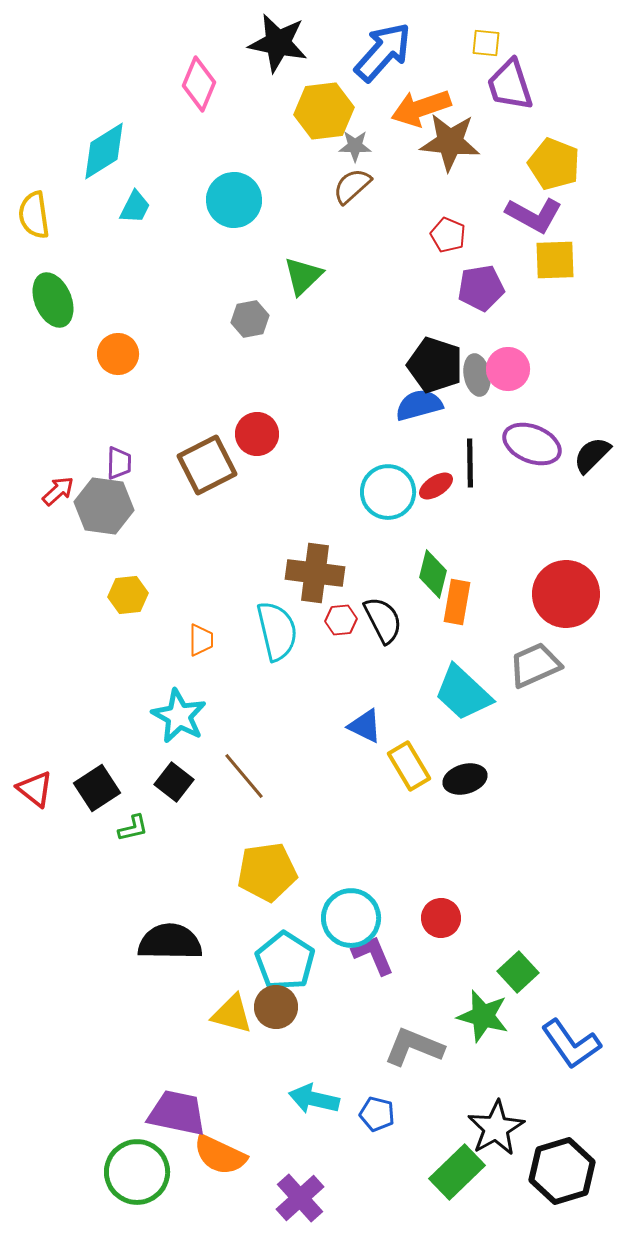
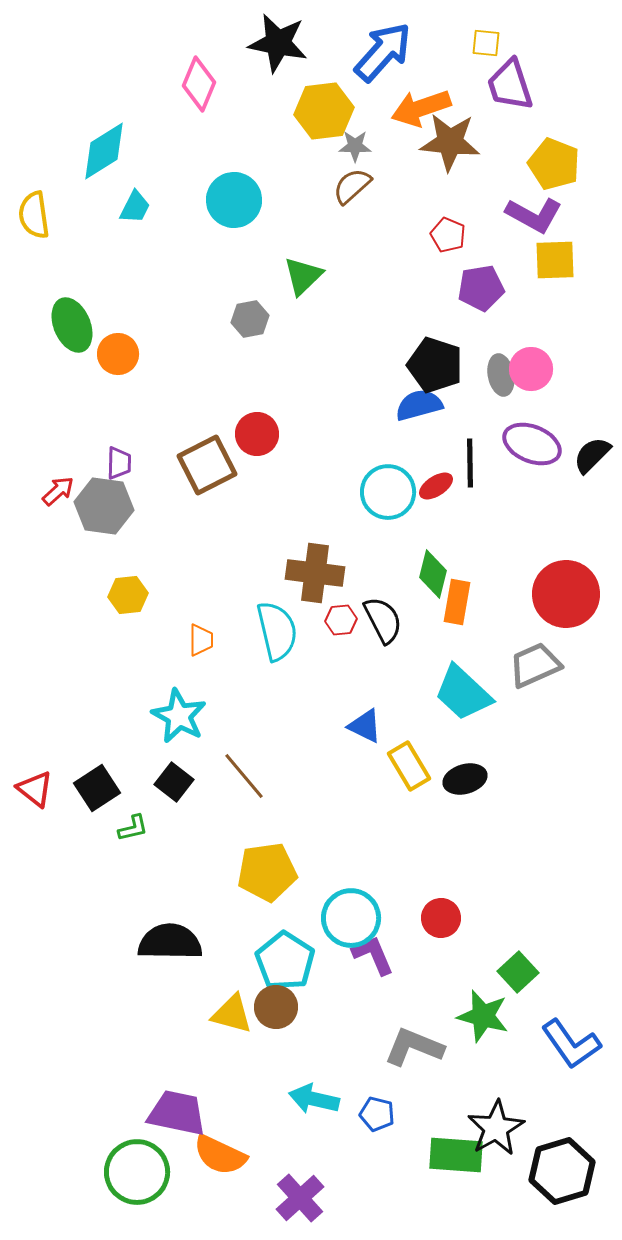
green ellipse at (53, 300): moved 19 px right, 25 px down
pink circle at (508, 369): moved 23 px right
gray ellipse at (477, 375): moved 24 px right
green rectangle at (457, 1172): moved 1 px left, 17 px up; rotated 48 degrees clockwise
